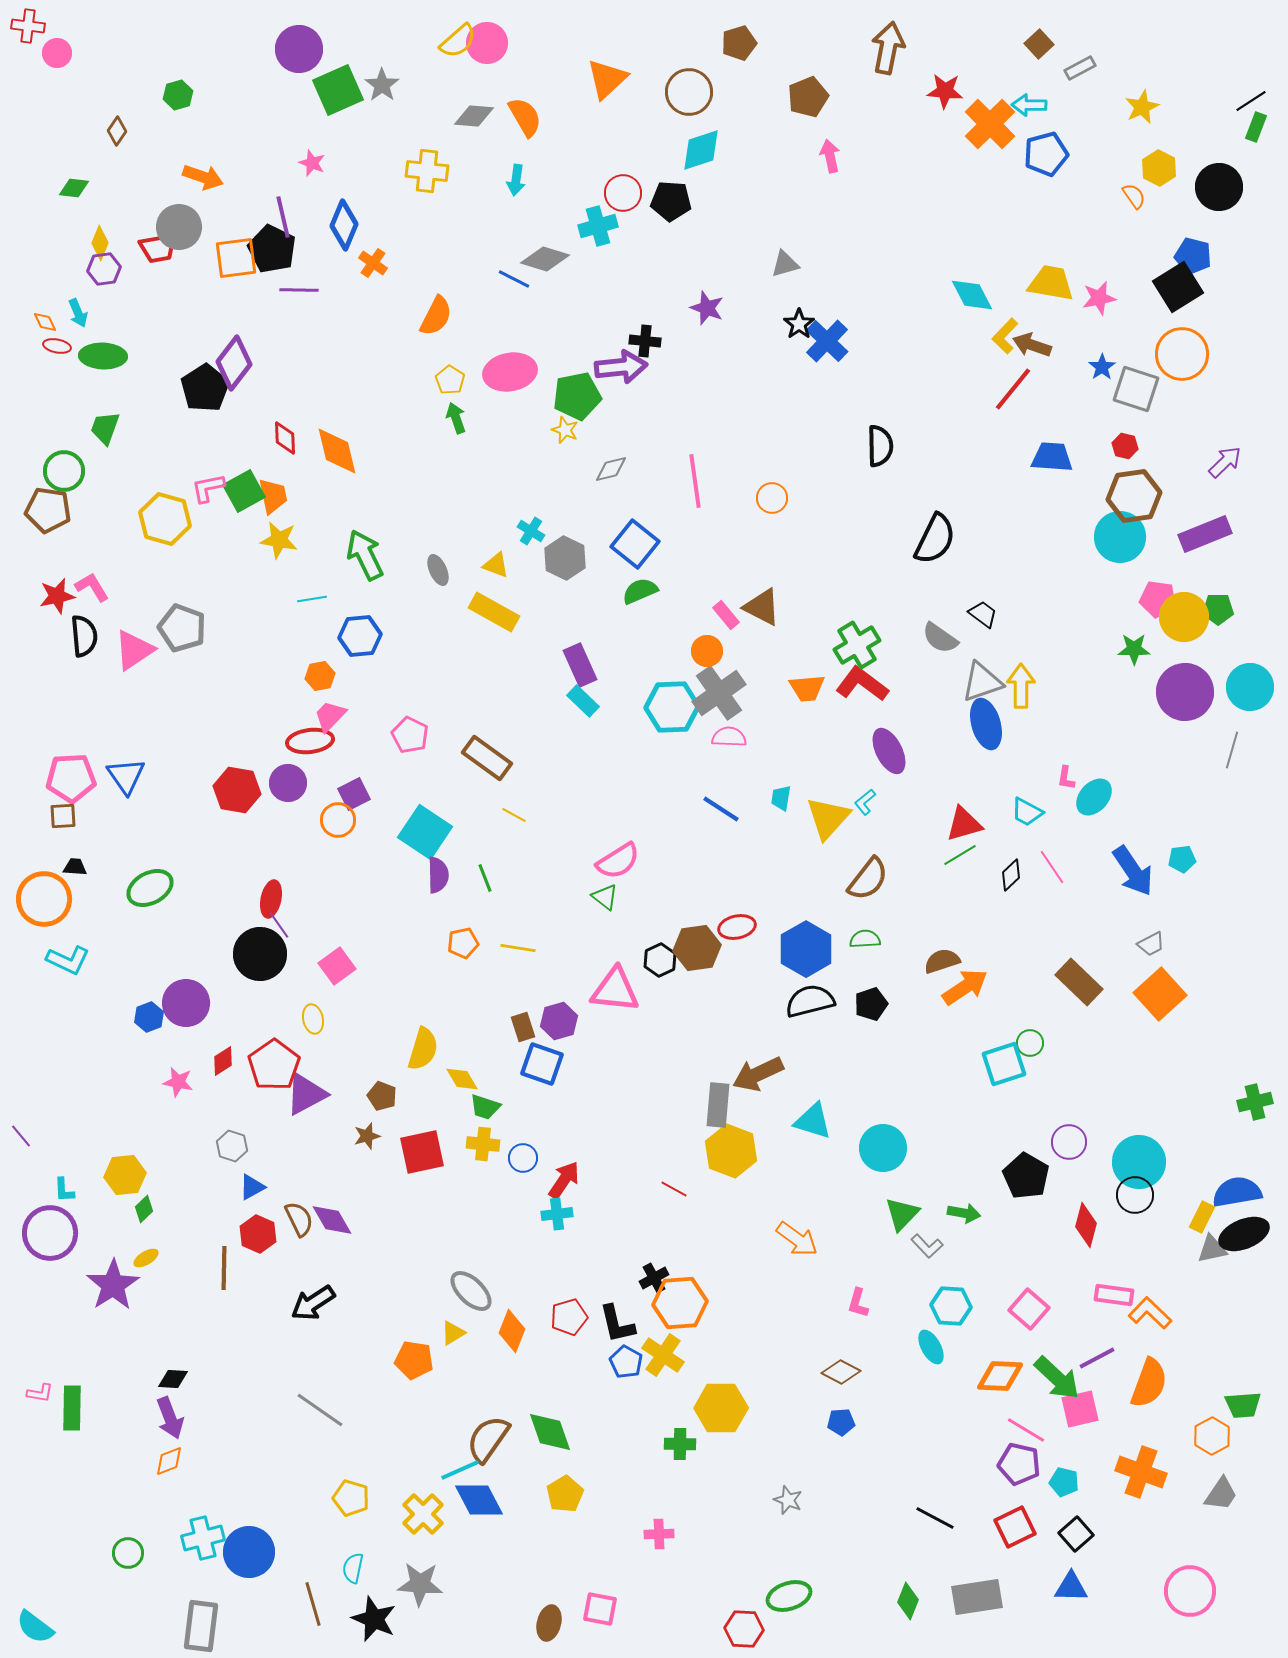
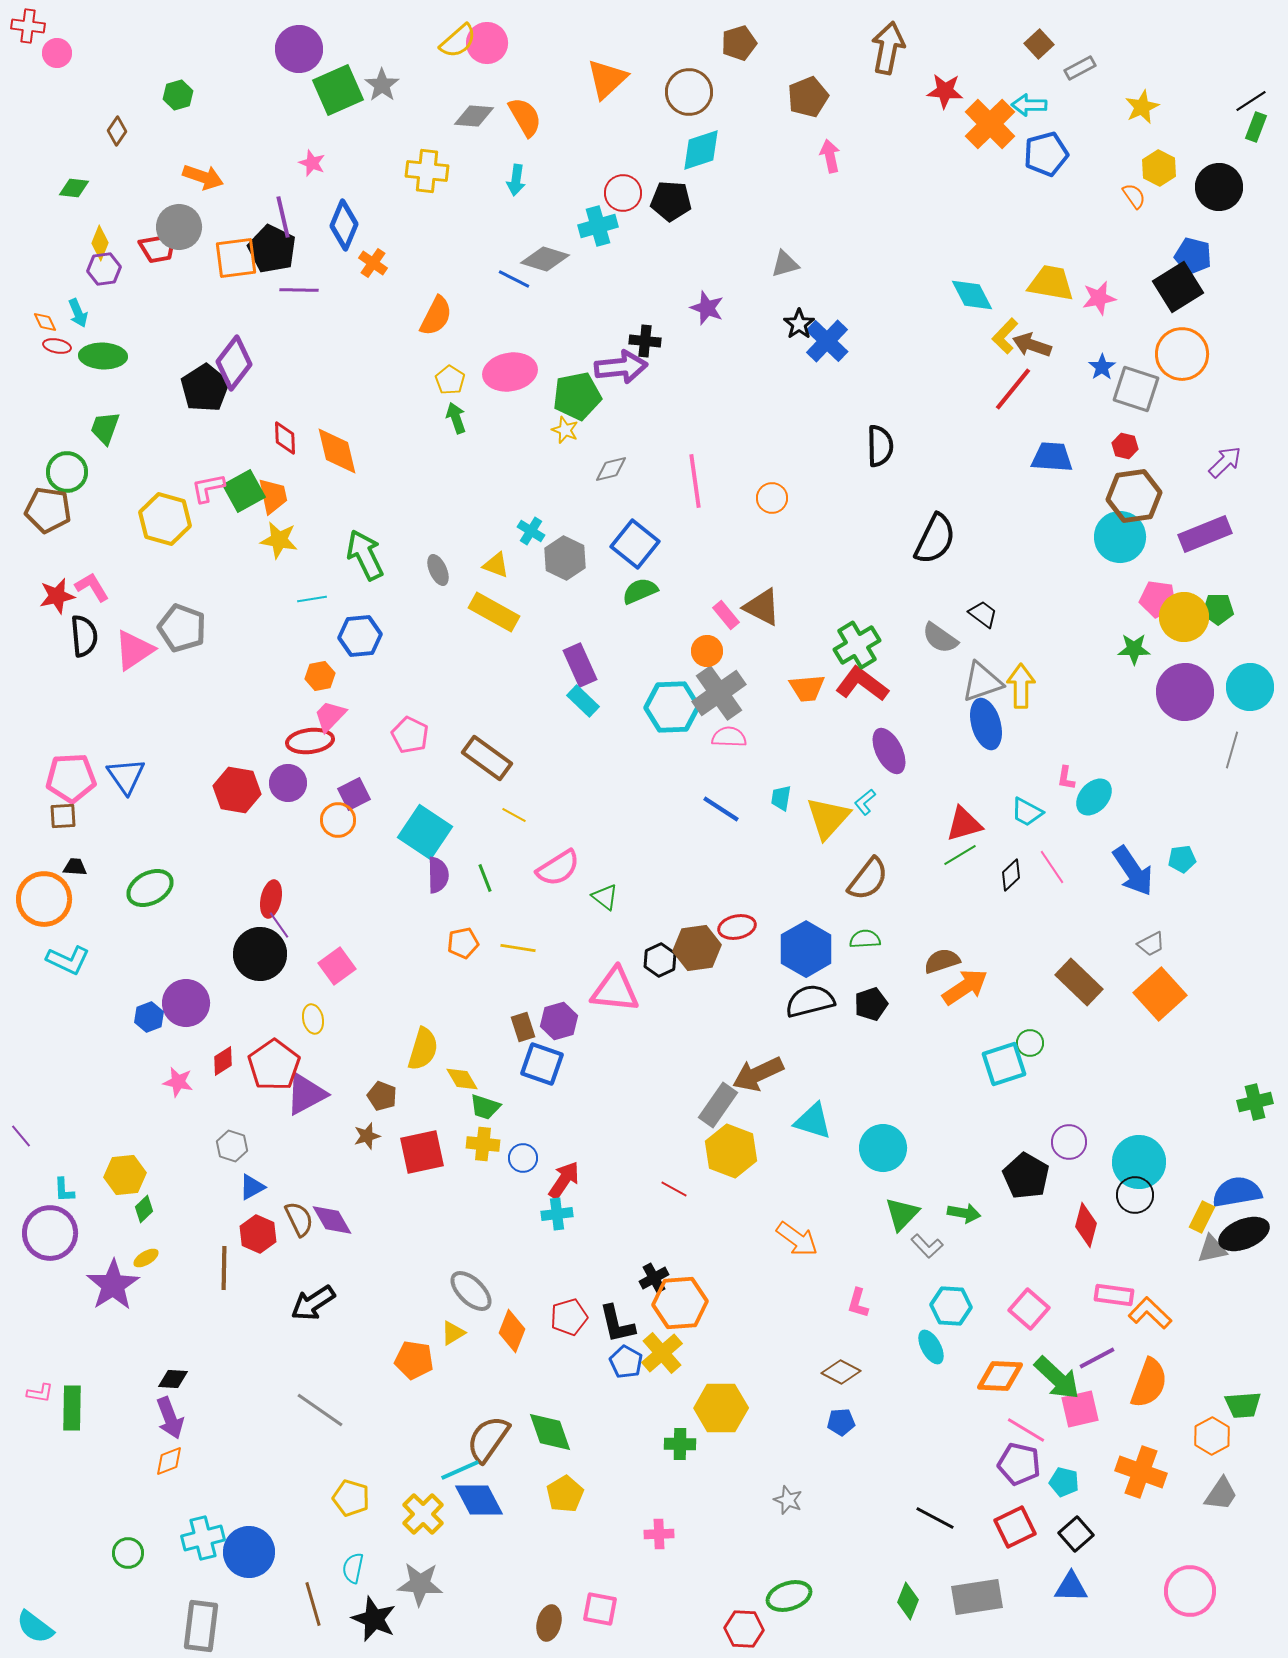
green circle at (64, 471): moved 3 px right, 1 px down
pink semicircle at (618, 861): moved 60 px left, 7 px down
gray rectangle at (718, 1105): rotated 30 degrees clockwise
yellow cross at (663, 1355): moved 1 px left, 2 px up; rotated 15 degrees clockwise
